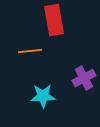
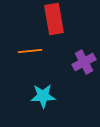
red rectangle: moved 1 px up
purple cross: moved 16 px up
